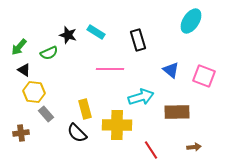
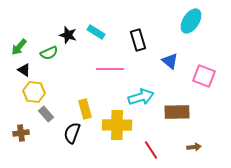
blue triangle: moved 1 px left, 9 px up
black semicircle: moved 5 px left; rotated 65 degrees clockwise
